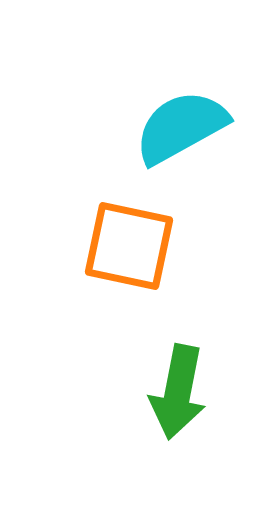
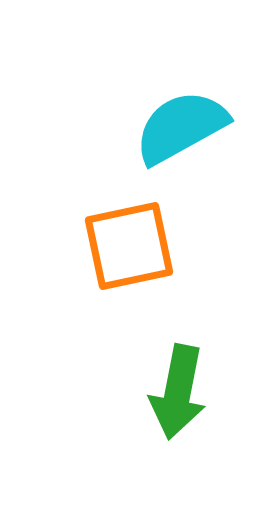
orange square: rotated 24 degrees counterclockwise
